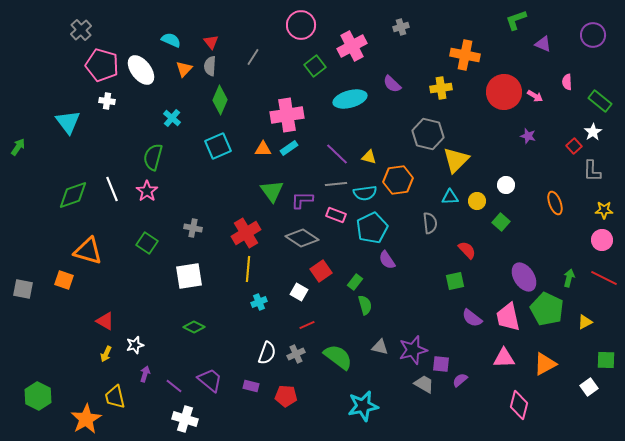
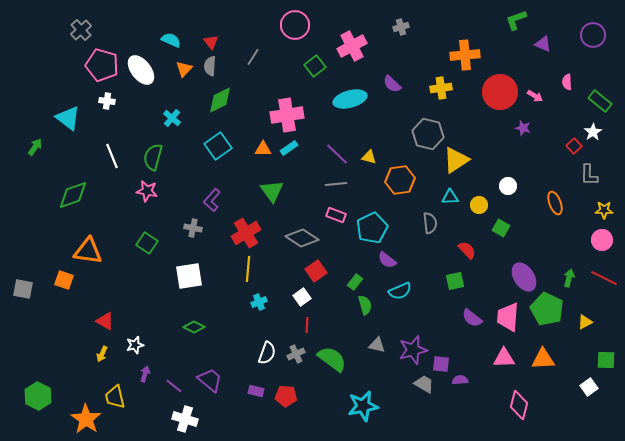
pink circle at (301, 25): moved 6 px left
orange cross at (465, 55): rotated 16 degrees counterclockwise
red circle at (504, 92): moved 4 px left
green diamond at (220, 100): rotated 40 degrees clockwise
cyan triangle at (68, 122): moved 4 px up; rotated 16 degrees counterclockwise
purple star at (528, 136): moved 5 px left, 8 px up
cyan square at (218, 146): rotated 12 degrees counterclockwise
green arrow at (18, 147): moved 17 px right
yellow triangle at (456, 160): rotated 12 degrees clockwise
gray L-shape at (592, 171): moved 3 px left, 4 px down
orange hexagon at (398, 180): moved 2 px right
white circle at (506, 185): moved 2 px right, 1 px down
white line at (112, 189): moved 33 px up
pink star at (147, 191): rotated 25 degrees counterclockwise
cyan semicircle at (365, 193): moved 35 px right, 98 px down; rotated 15 degrees counterclockwise
purple L-shape at (302, 200): moved 90 px left; rotated 50 degrees counterclockwise
yellow circle at (477, 201): moved 2 px right, 4 px down
green square at (501, 222): moved 6 px down; rotated 12 degrees counterclockwise
orange triangle at (88, 251): rotated 8 degrees counterclockwise
purple semicircle at (387, 260): rotated 18 degrees counterclockwise
red square at (321, 271): moved 5 px left
white square at (299, 292): moved 3 px right, 5 px down; rotated 24 degrees clockwise
pink trapezoid at (508, 317): rotated 16 degrees clockwise
red line at (307, 325): rotated 63 degrees counterclockwise
gray triangle at (380, 347): moved 3 px left, 2 px up
yellow arrow at (106, 354): moved 4 px left
green semicircle at (338, 357): moved 6 px left, 2 px down
orange triangle at (545, 364): moved 2 px left, 5 px up; rotated 25 degrees clockwise
purple semicircle at (460, 380): rotated 35 degrees clockwise
purple rectangle at (251, 386): moved 5 px right, 5 px down
orange star at (86, 419): rotated 8 degrees counterclockwise
